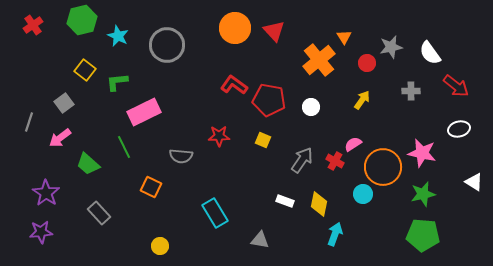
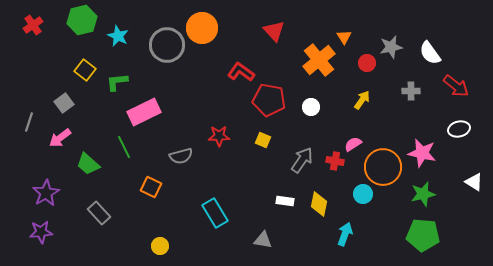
orange circle at (235, 28): moved 33 px left
red L-shape at (234, 85): moved 7 px right, 13 px up
gray semicircle at (181, 156): rotated 20 degrees counterclockwise
red cross at (335, 161): rotated 18 degrees counterclockwise
purple star at (46, 193): rotated 8 degrees clockwise
white rectangle at (285, 201): rotated 12 degrees counterclockwise
cyan arrow at (335, 234): moved 10 px right
gray triangle at (260, 240): moved 3 px right
